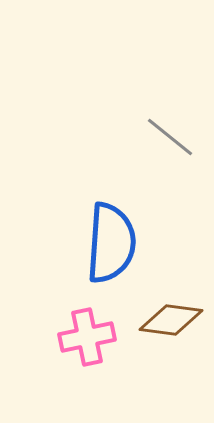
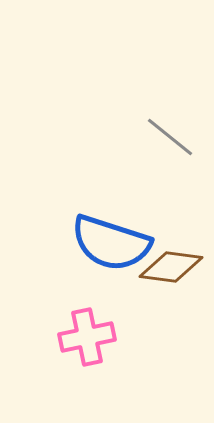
blue semicircle: rotated 104 degrees clockwise
brown diamond: moved 53 px up
